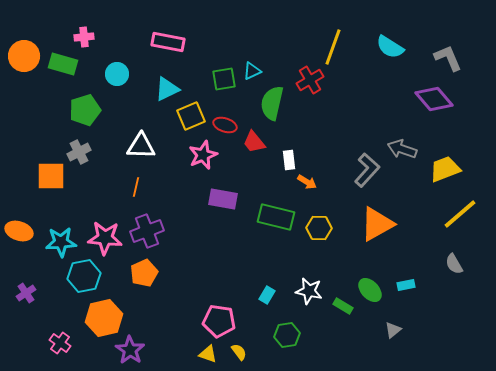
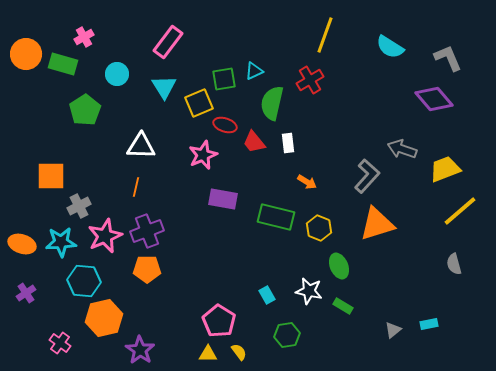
pink cross at (84, 37): rotated 24 degrees counterclockwise
pink rectangle at (168, 42): rotated 64 degrees counterclockwise
yellow line at (333, 47): moved 8 px left, 12 px up
orange circle at (24, 56): moved 2 px right, 2 px up
cyan triangle at (252, 71): moved 2 px right
cyan triangle at (167, 89): moved 3 px left, 2 px up; rotated 36 degrees counterclockwise
green pentagon at (85, 110): rotated 16 degrees counterclockwise
yellow square at (191, 116): moved 8 px right, 13 px up
gray cross at (79, 152): moved 54 px down
white rectangle at (289, 160): moved 1 px left, 17 px up
gray L-shape at (367, 170): moved 6 px down
yellow line at (460, 214): moved 3 px up
orange triangle at (377, 224): rotated 12 degrees clockwise
yellow hexagon at (319, 228): rotated 20 degrees clockwise
orange ellipse at (19, 231): moved 3 px right, 13 px down
pink star at (105, 238): moved 2 px up; rotated 28 degrees counterclockwise
gray semicircle at (454, 264): rotated 15 degrees clockwise
orange pentagon at (144, 273): moved 3 px right, 4 px up; rotated 24 degrees clockwise
cyan hexagon at (84, 276): moved 5 px down; rotated 16 degrees clockwise
cyan rectangle at (406, 285): moved 23 px right, 39 px down
green ellipse at (370, 290): moved 31 px left, 24 px up; rotated 20 degrees clockwise
cyan rectangle at (267, 295): rotated 60 degrees counterclockwise
pink pentagon at (219, 321): rotated 24 degrees clockwise
purple star at (130, 350): moved 10 px right
yellow triangle at (208, 354): rotated 18 degrees counterclockwise
